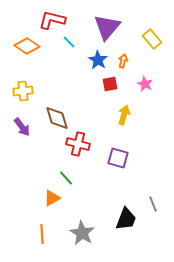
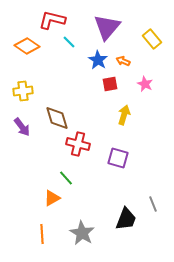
orange arrow: rotated 80 degrees counterclockwise
